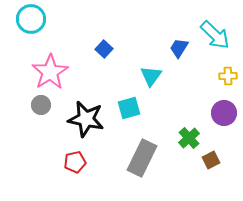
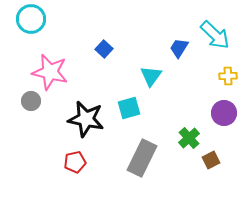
pink star: rotated 27 degrees counterclockwise
gray circle: moved 10 px left, 4 px up
